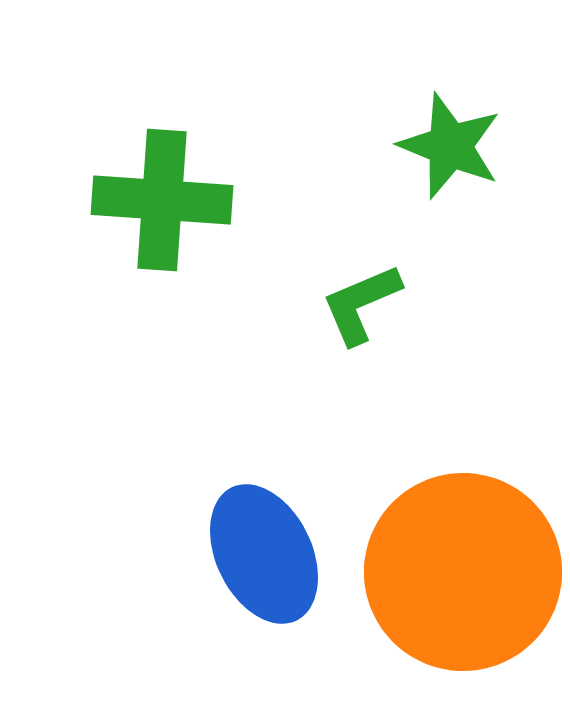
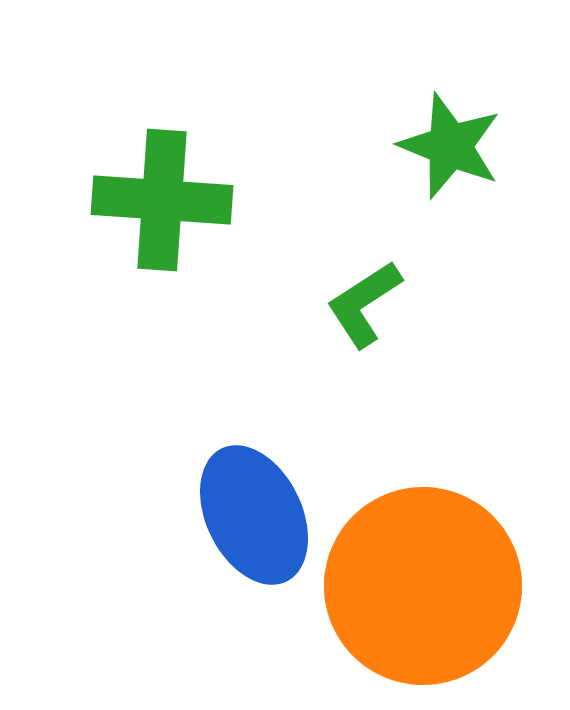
green L-shape: moved 3 px right; rotated 10 degrees counterclockwise
blue ellipse: moved 10 px left, 39 px up
orange circle: moved 40 px left, 14 px down
